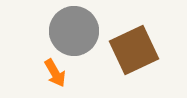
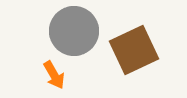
orange arrow: moved 1 px left, 2 px down
